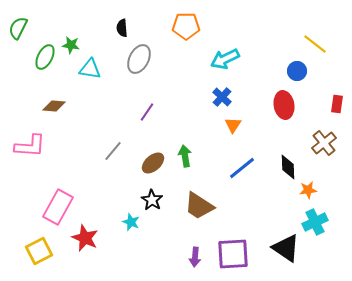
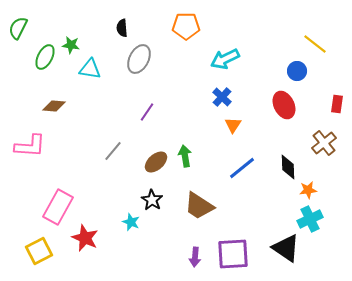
red ellipse: rotated 16 degrees counterclockwise
brown ellipse: moved 3 px right, 1 px up
cyan cross: moved 5 px left, 3 px up
